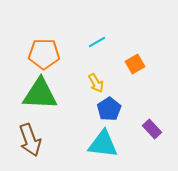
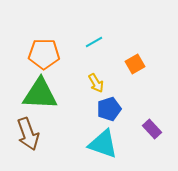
cyan line: moved 3 px left
blue pentagon: rotated 15 degrees clockwise
brown arrow: moved 2 px left, 6 px up
cyan triangle: rotated 12 degrees clockwise
